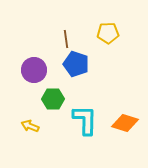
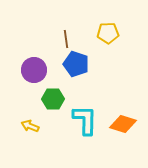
orange diamond: moved 2 px left, 1 px down
